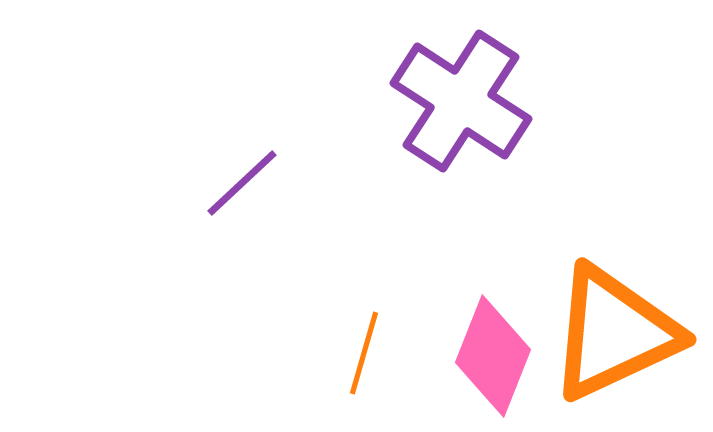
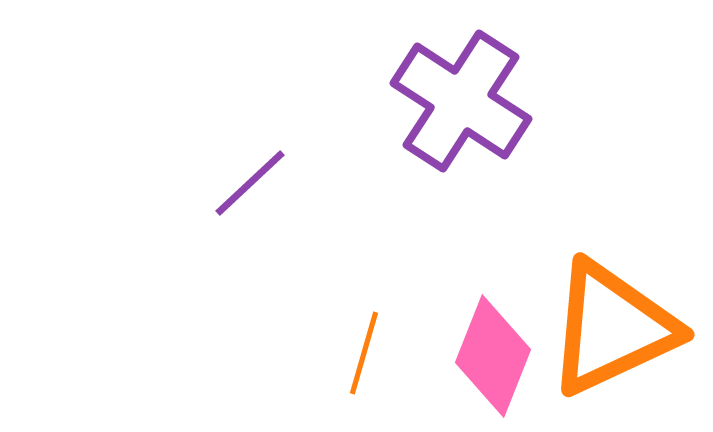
purple line: moved 8 px right
orange triangle: moved 2 px left, 5 px up
